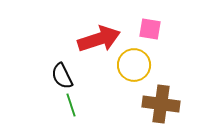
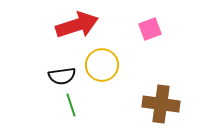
pink square: rotated 30 degrees counterclockwise
red arrow: moved 22 px left, 14 px up
yellow circle: moved 32 px left
black semicircle: rotated 72 degrees counterclockwise
